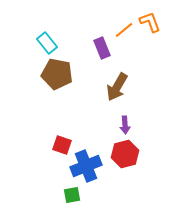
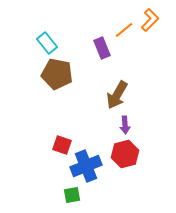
orange L-shape: moved 2 px up; rotated 65 degrees clockwise
brown arrow: moved 8 px down
